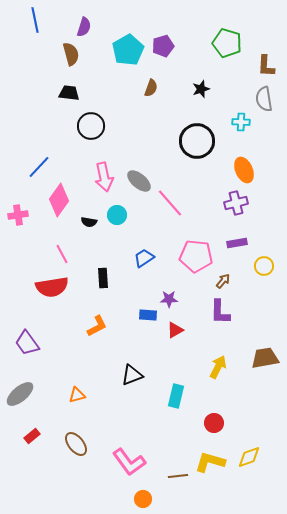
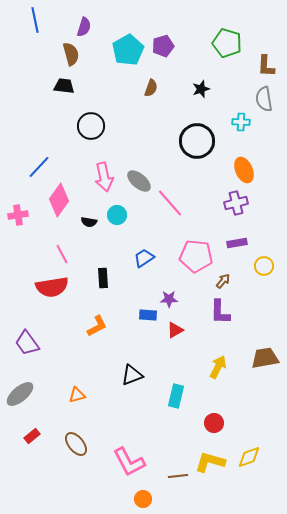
black trapezoid at (69, 93): moved 5 px left, 7 px up
pink L-shape at (129, 462): rotated 8 degrees clockwise
